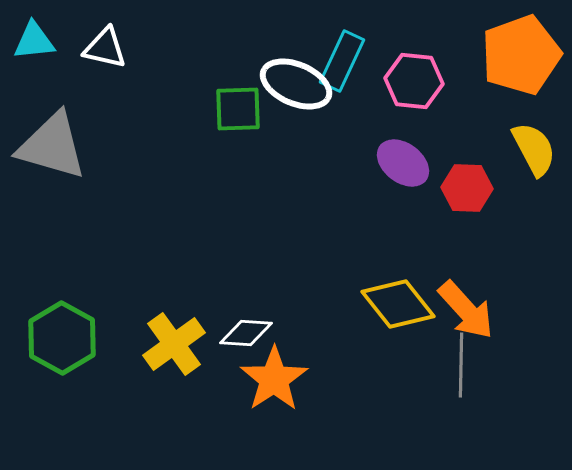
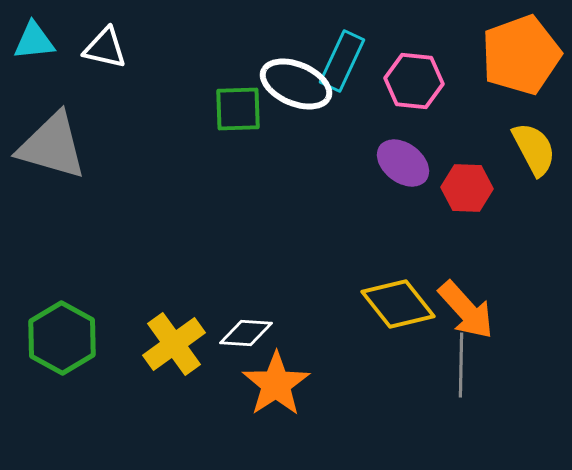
orange star: moved 2 px right, 5 px down
